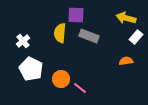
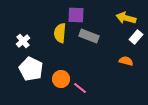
orange semicircle: rotated 24 degrees clockwise
